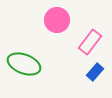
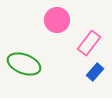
pink rectangle: moved 1 px left, 1 px down
